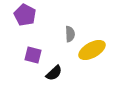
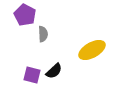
gray semicircle: moved 27 px left
purple square: moved 1 px left, 20 px down
black semicircle: moved 2 px up
